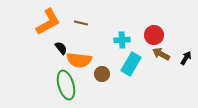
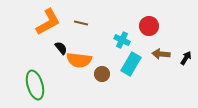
red circle: moved 5 px left, 9 px up
cyan cross: rotated 28 degrees clockwise
brown arrow: rotated 24 degrees counterclockwise
green ellipse: moved 31 px left
